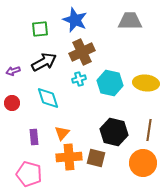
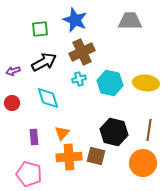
brown square: moved 2 px up
